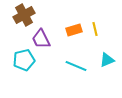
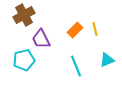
orange rectangle: moved 1 px right; rotated 28 degrees counterclockwise
cyan line: rotated 45 degrees clockwise
